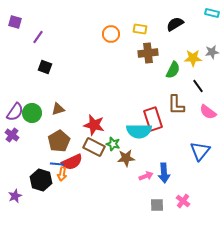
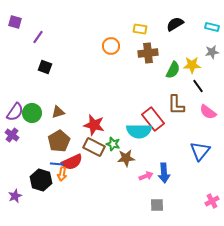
cyan rectangle: moved 14 px down
orange circle: moved 12 px down
yellow star: moved 1 px left, 7 px down
brown triangle: moved 3 px down
red rectangle: rotated 20 degrees counterclockwise
pink cross: moved 29 px right; rotated 24 degrees clockwise
